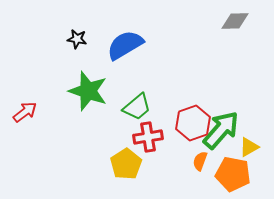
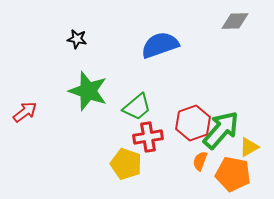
blue semicircle: moved 35 px right; rotated 12 degrees clockwise
yellow pentagon: rotated 20 degrees counterclockwise
